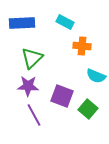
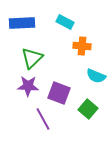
purple square: moved 3 px left, 3 px up
purple line: moved 9 px right, 4 px down
